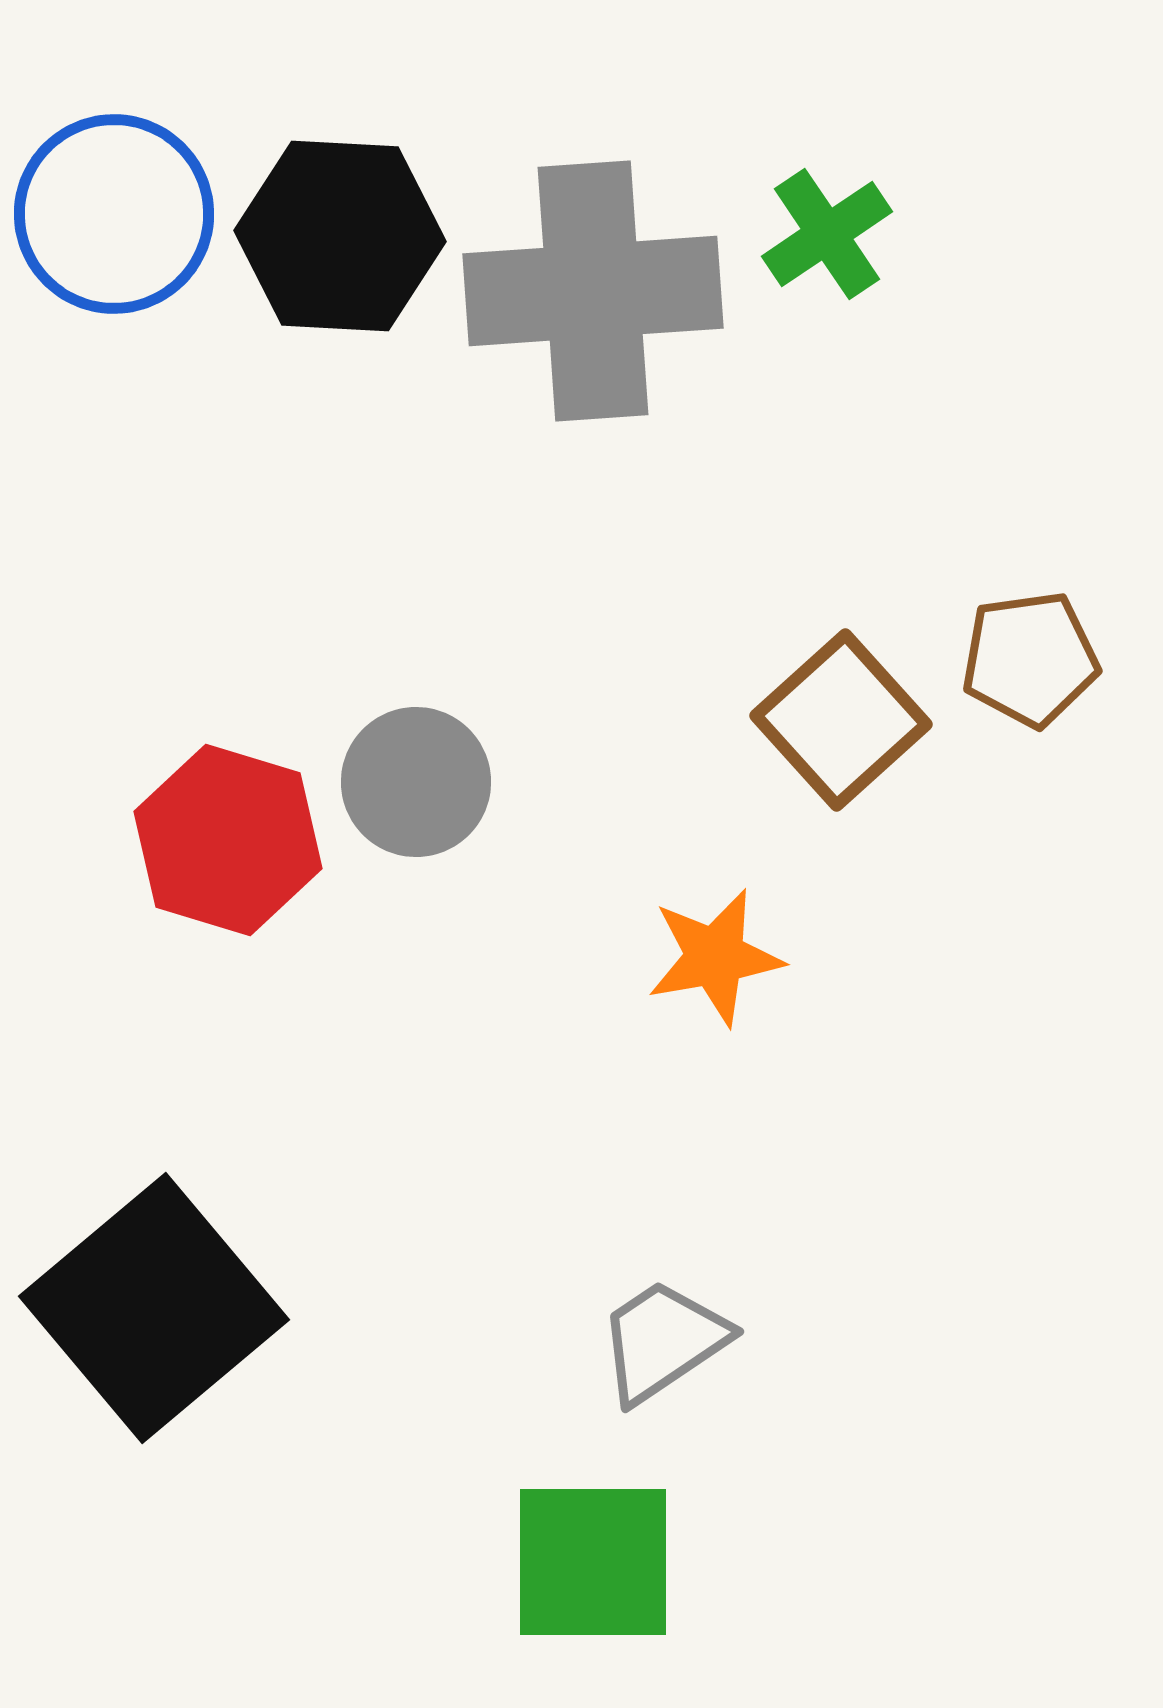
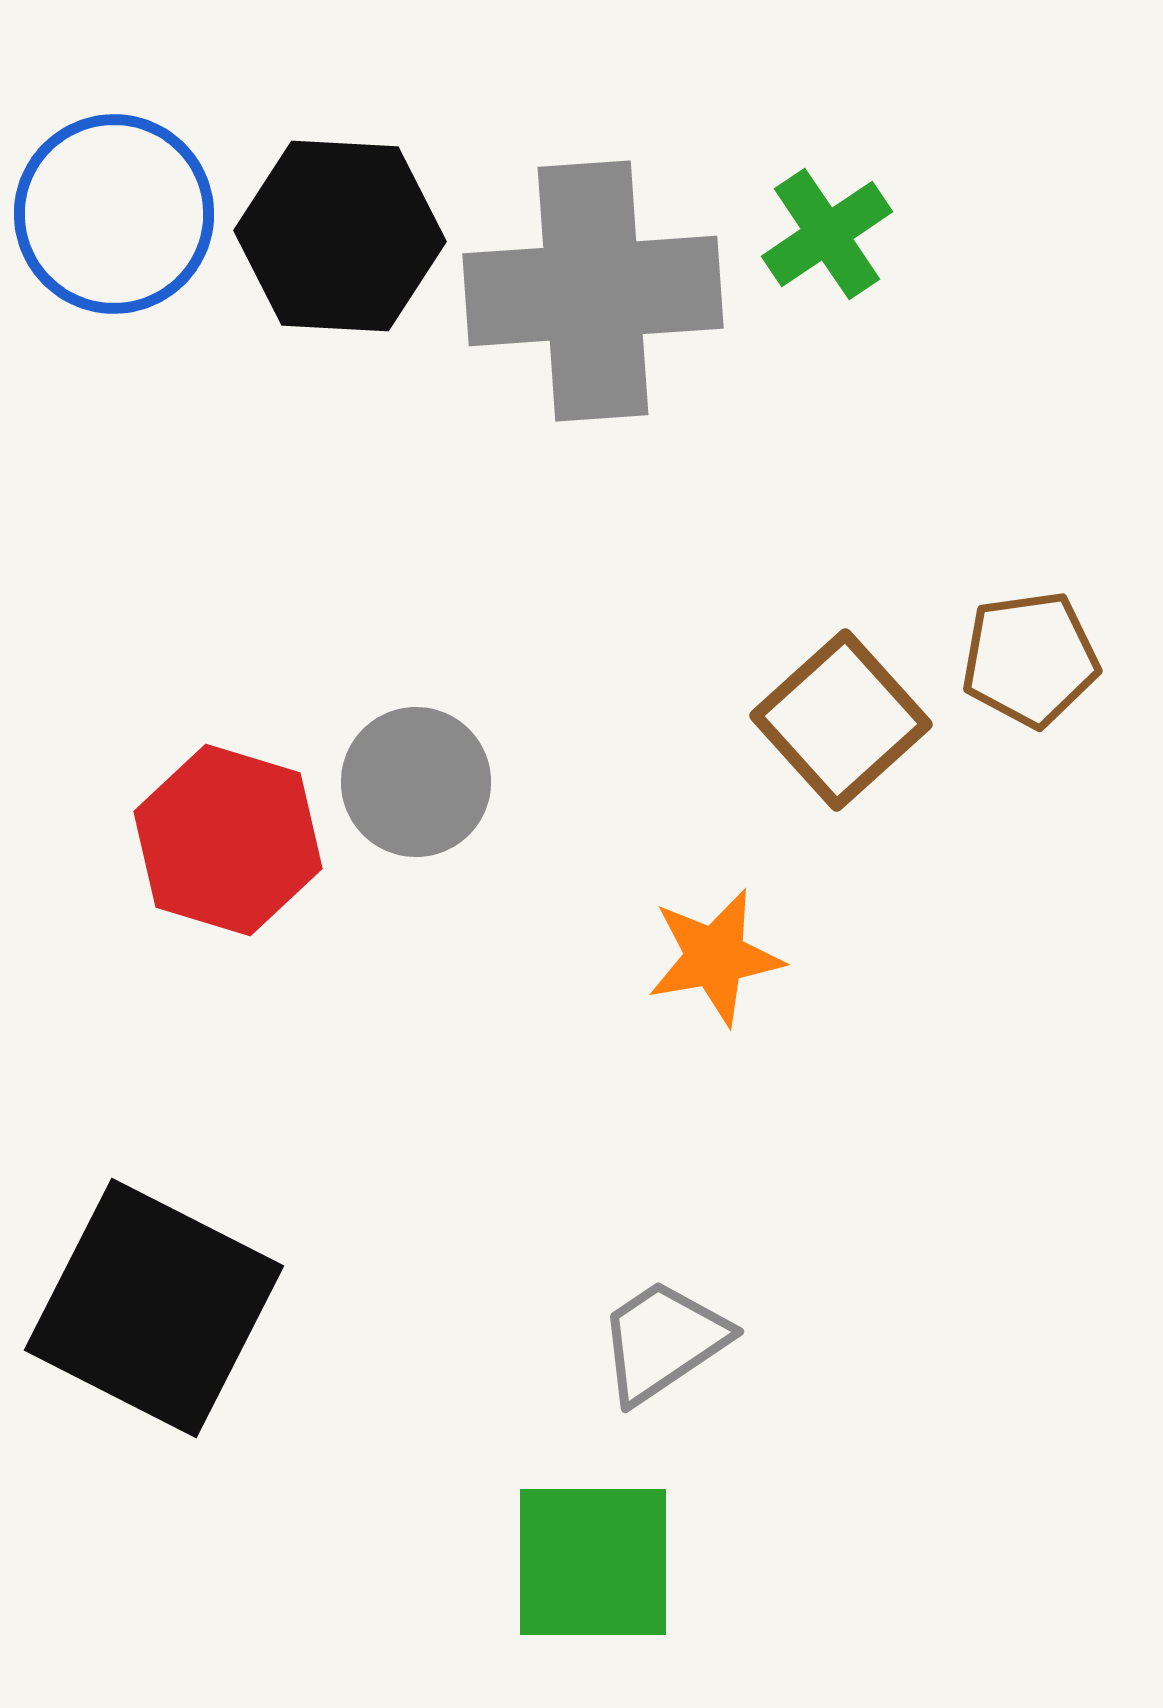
black square: rotated 23 degrees counterclockwise
